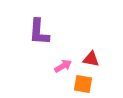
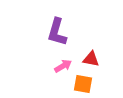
purple L-shape: moved 18 px right; rotated 12 degrees clockwise
